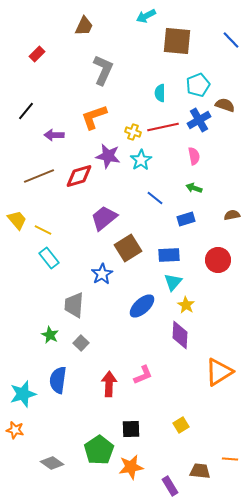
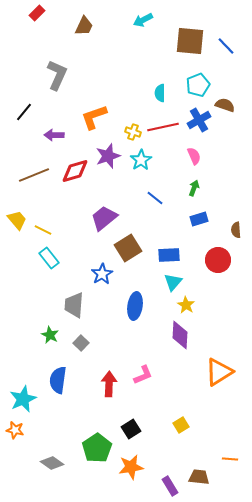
cyan arrow at (146, 16): moved 3 px left, 4 px down
blue line at (231, 40): moved 5 px left, 6 px down
brown square at (177, 41): moved 13 px right
red rectangle at (37, 54): moved 41 px up
gray L-shape at (103, 70): moved 46 px left, 5 px down
black line at (26, 111): moved 2 px left, 1 px down
purple star at (108, 156): rotated 30 degrees counterclockwise
pink semicircle at (194, 156): rotated 12 degrees counterclockwise
brown line at (39, 176): moved 5 px left, 1 px up
red diamond at (79, 176): moved 4 px left, 5 px up
green arrow at (194, 188): rotated 91 degrees clockwise
brown semicircle at (232, 215): moved 4 px right, 15 px down; rotated 84 degrees counterclockwise
blue rectangle at (186, 219): moved 13 px right
blue ellipse at (142, 306): moved 7 px left; rotated 40 degrees counterclockwise
cyan star at (23, 394): moved 5 px down; rotated 8 degrees counterclockwise
black square at (131, 429): rotated 30 degrees counterclockwise
green pentagon at (99, 450): moved 2 px left, 2 px up
brown trapezoid at (200, 471): moved 1 px left, 6 px down
